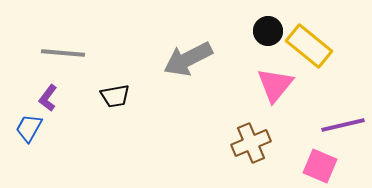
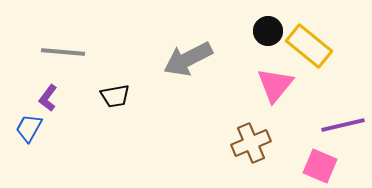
gray line: moved 1 px up
